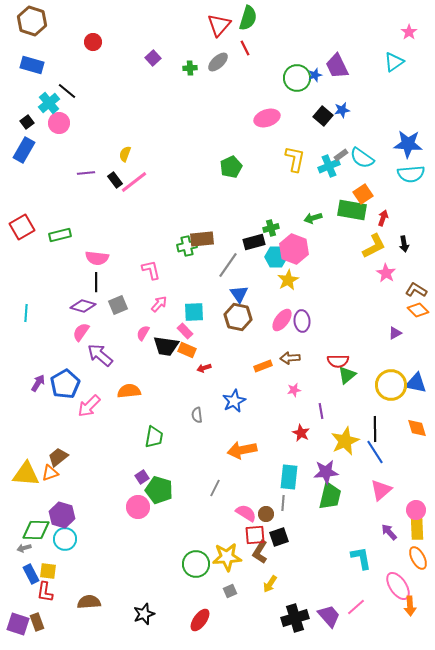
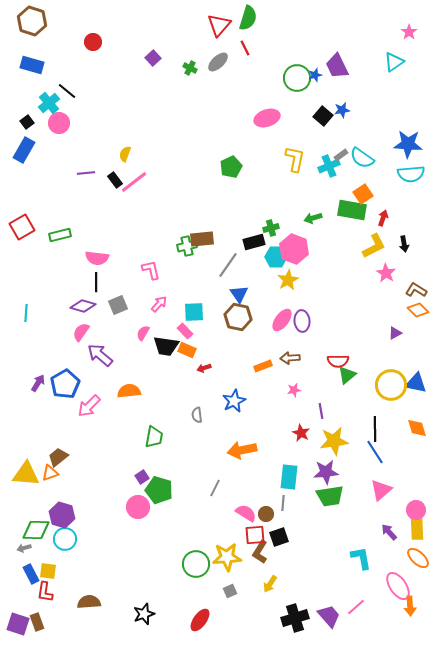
green cross at (190, 68): rotated 32 degrees clockwise
yellow star at (345, 441): moved 11 px left; rotated 16 degrees clockwise
green trapezoid at (330, 496): rotated 68 degrees clockwise
orange ellipse at (418, 558): rotated 20 degrees counterclockwise
